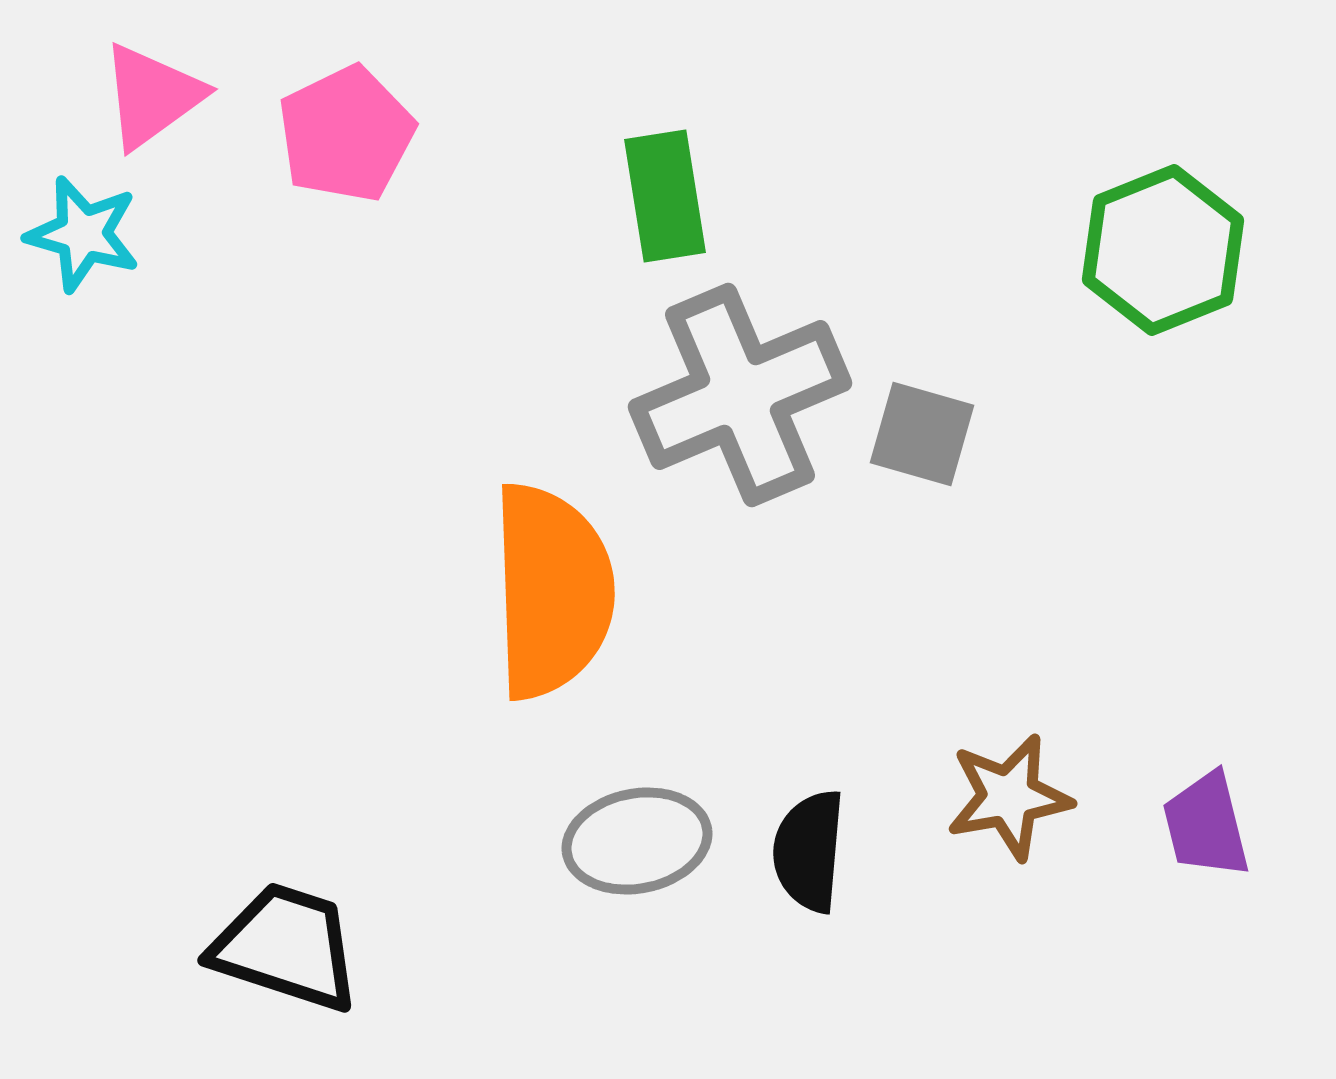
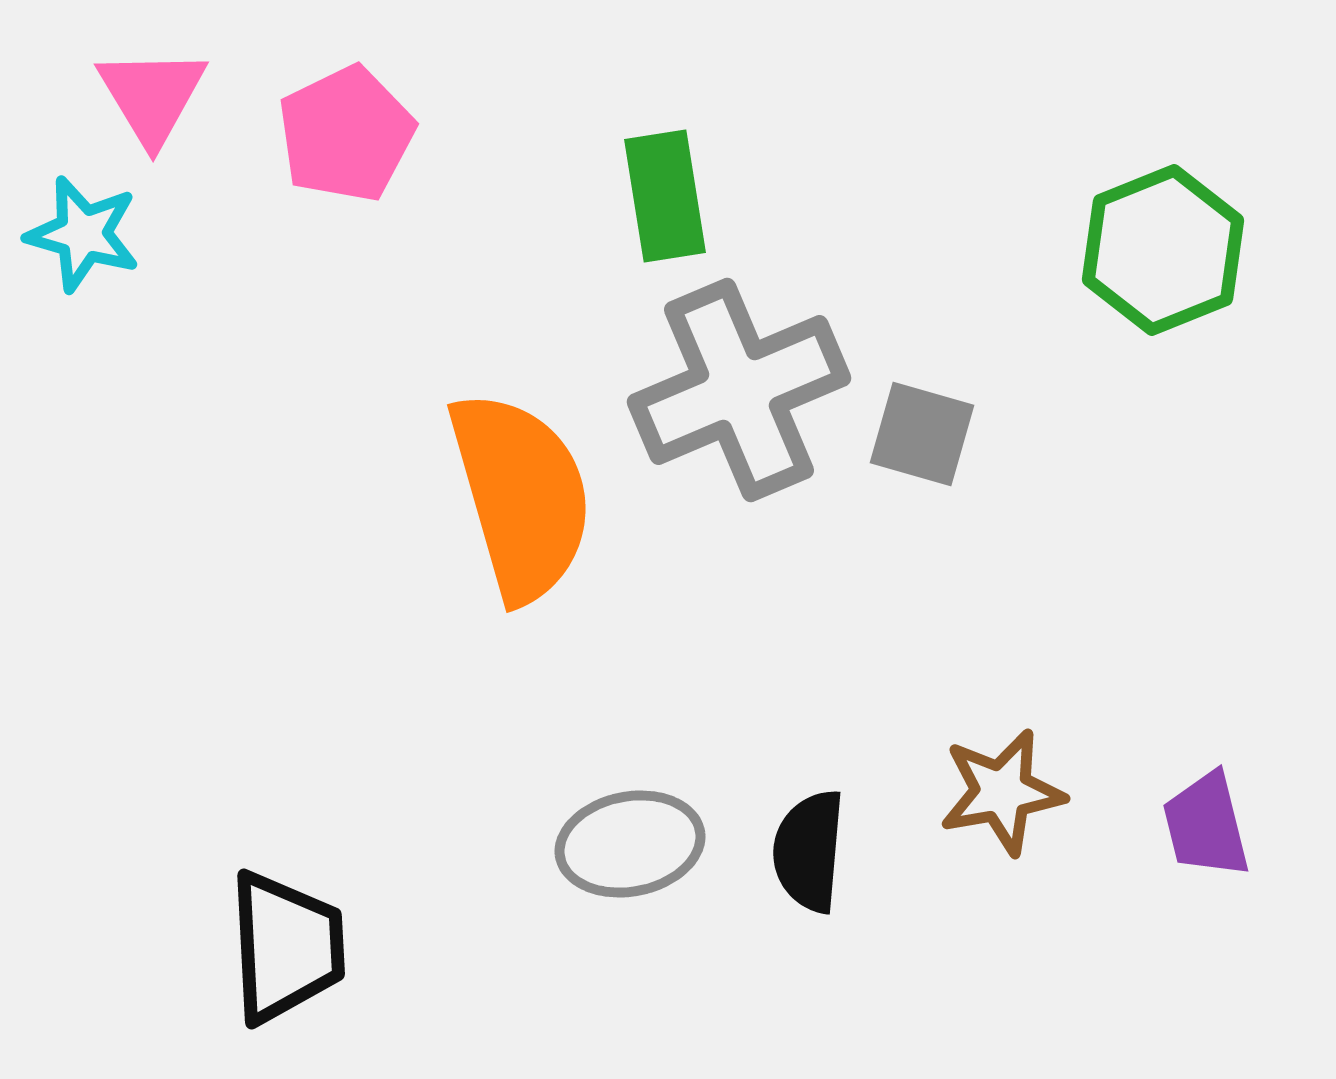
pink triangle: rotated 25 degrees counterclockwise
gray cross: moved 1 px left, 5 px up
orange semicircle: moved 31 px left, 95 px up; rotated 14 degrees counterclockwise
brown star: moved 7 px left, 5 px up
gray ellipse: moved 7 px left, 3 px down
black trapezoid: rotated 69 degrees clockwise
